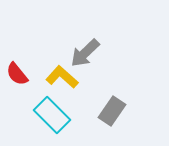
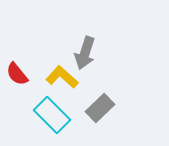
gray arrow: rotated 28 degrees counterclockwise
gray rectangle: moved 12 px left, 3 px up; rotated 12 degrees clockwise
